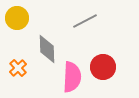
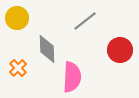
gray line: rotated 10 degrees counterclockwise
red circle: moved 17 px right, 17 px up
